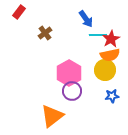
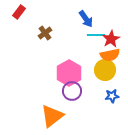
cyan line: moved 2 px left
